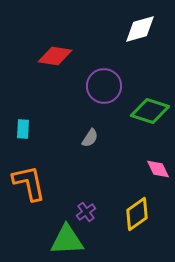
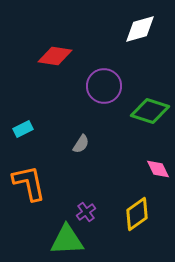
cyan rectangle: rotated 60 degrees clockwise
gray semicircle: moved 9 px left, 6 px down
